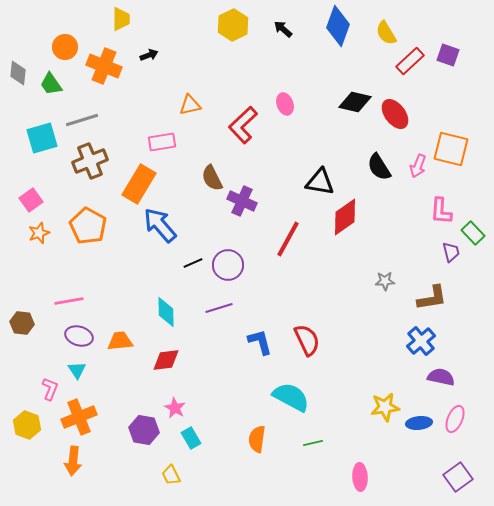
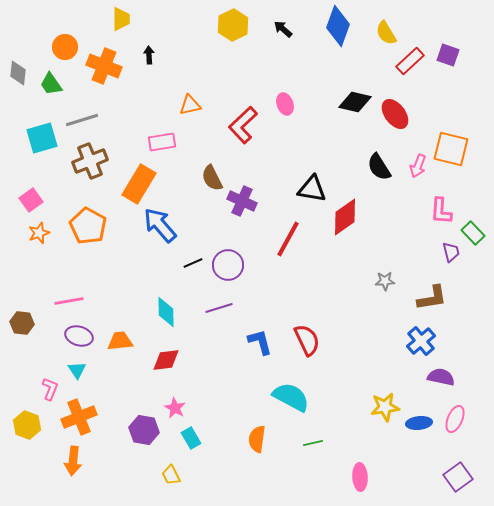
black arrow at (149, 55): rotated 72 degrees counterclockwise
black triangle at (320, 182): moved 8 px left, 7 px down
